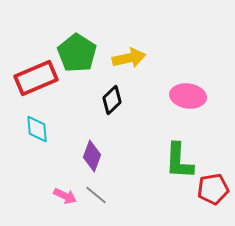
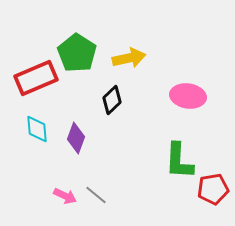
purple diamond: moved 16 px left, 18 px up
